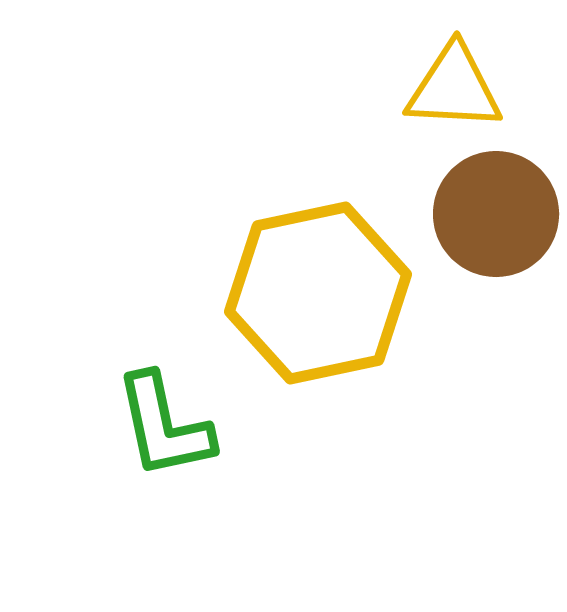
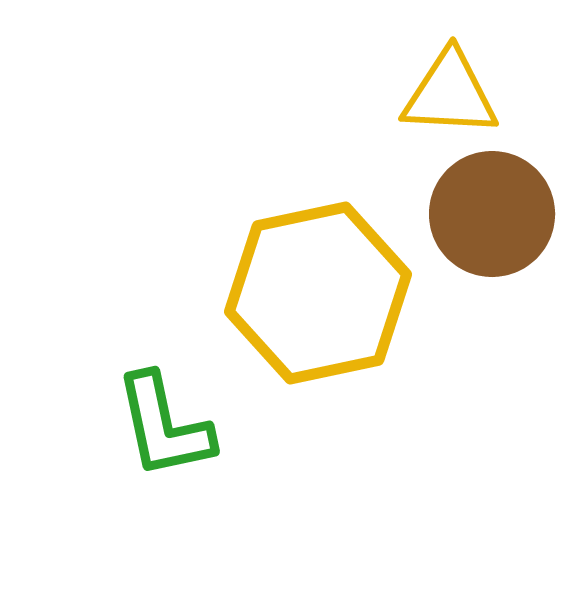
yellow triangle: moved 4 px left, 6 px down
brown circle: moved 4 px left
